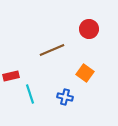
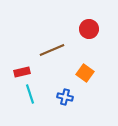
red rectangle: moved 11 px right, 4 px up
